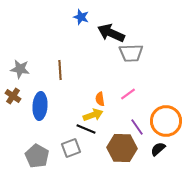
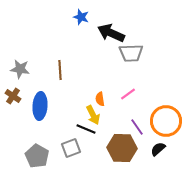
yellow arrow: rotated 84 degrees clockwise
